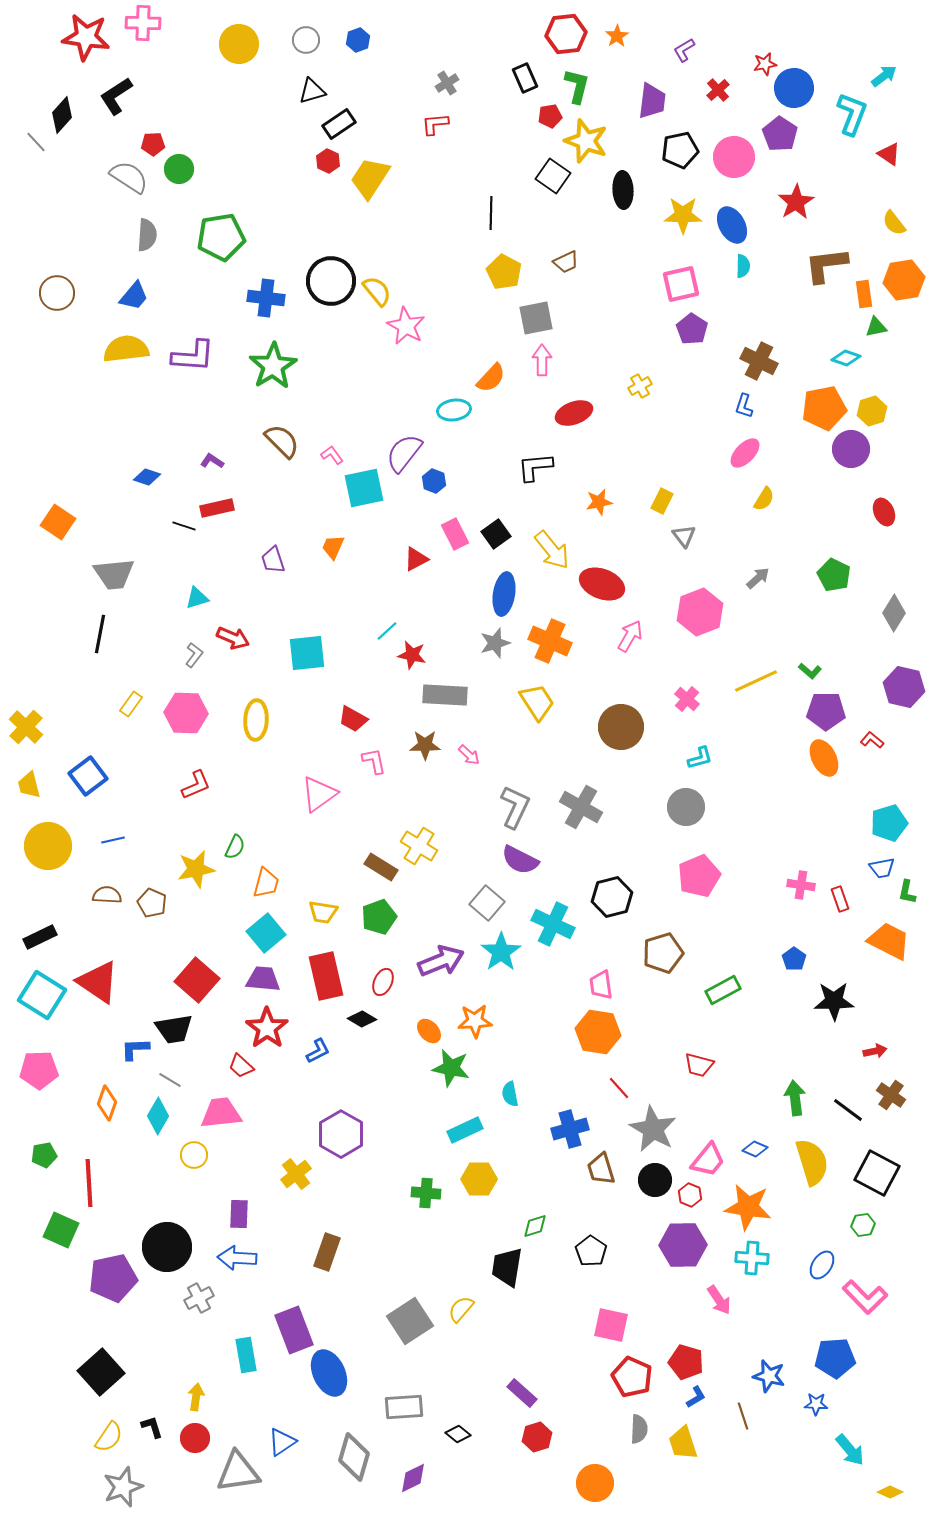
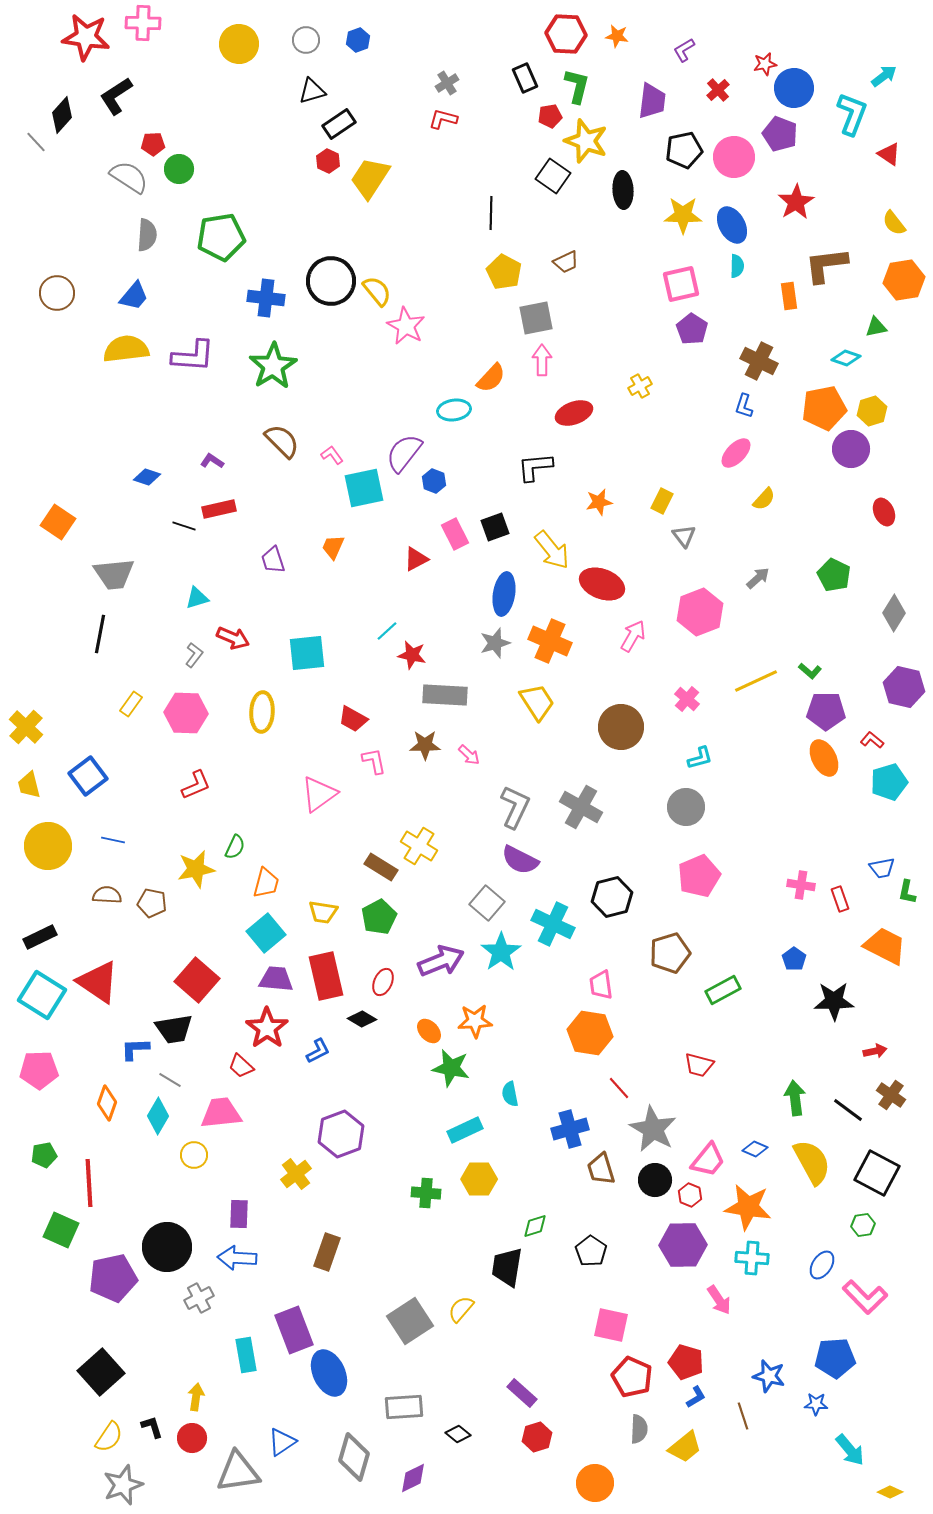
red hexagon at (566, 34): rotated 9 degrees clockwise
orange star at (617, 36): rotated 30 degrees counterclockwise
red L-shape at (435, 124): moved 8 px right, 5 px up; rotated 20 degrees clockwise
purple pentagon at (780, 134): rotated 12 degrees counterclockwise
black pentagon at (680, 150): moved 4 px right
cyan semicircle at (743, 266): moved 6 px left
orange rectangle at (864, 294): moved 75 px left, 2 px down
pink ellipse at (745, 453): moved 9 px left
yellow semicircle at (764, 499): rotated 10 degrees clockwise
red rectangle at (217, 508): moved 2 px right, 1 px down
black square at (496, 534): moved 1 px left, 7 px up; rotated 16 degrees clockwise
pink arrow at (630, 636): moved 3 px right
yellow ellipse at (256, 720): moved 6 px right, 8 px up
cyan pentagon at (889, 823): moved 41 px up
blue line at (113, 840): rotated 25 degrees clockwise
brown pentagon at (152, 903): rotated 12 degrees counterclockwise
green pentagon at (379, 917): rotated 8 degrees counterclockwise
orange trapezoid at (889, 941): moved 4 px left, 5 px down
brown pentagon at (663, 953): moved 7 px right
purple trapezoid at (263, 979): moved 13 px right
orange hexagon at (598, 1032): moved 8 px left, 1 px down
purple hexagon at (341, 1134): rotated 9 degrees clockwise
yellow semicircle at (812, 1162): rotated 12 degrees counterclockwise
red circle at (195, 1438): moved 3 px left
yellow trapezoid at (683, 1443): moved 2 px right, 4 px down; rotated 111 degrees counterclockwise
gray star at (123, 1487): moved 2 px up
